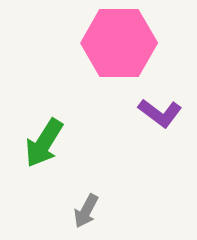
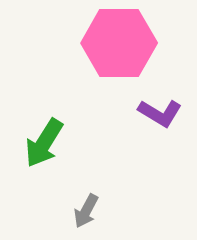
purple L-shape: rotated 6 degrees counterclockwise
